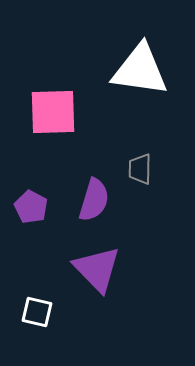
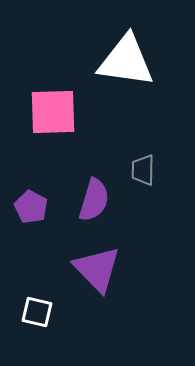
white triangle: moved 14 px left, 9 px up
gray trapezoid: moved 3 px right, 1 px down
